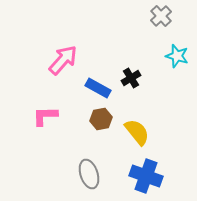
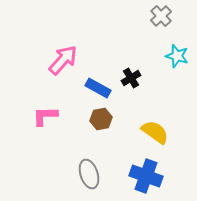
yellow semicircle: moved 18 px right; rotated 16 degrees counterclockwise
